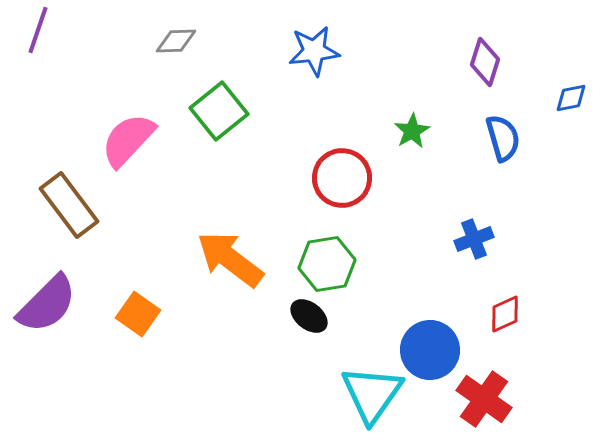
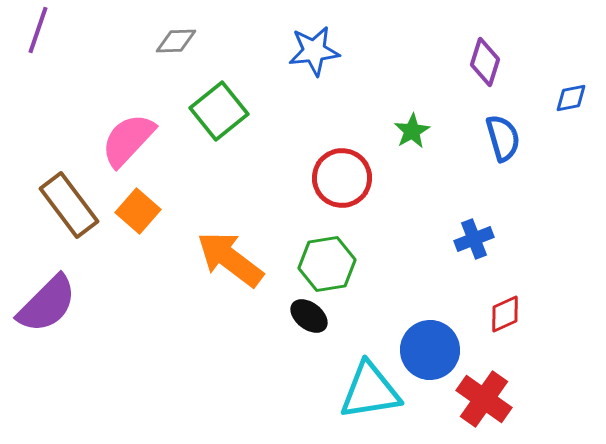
orange square: moved 103 px up; rotated 6 degrees clockwise
cyan triangle: moved 2 px left, 3 px up; rotated 46 degrees clockwise
